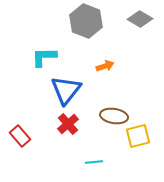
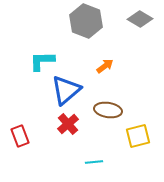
cyan L-shape: moved 2 px left, 4 px down
orange arrow: rotated 18 degrees counterclockwise
blue triangle: rotated 12 degrees clockwise
brown ellipse: moved 6 px left, 6 px up
red rectangle: rotated 20 degrees clockwise
